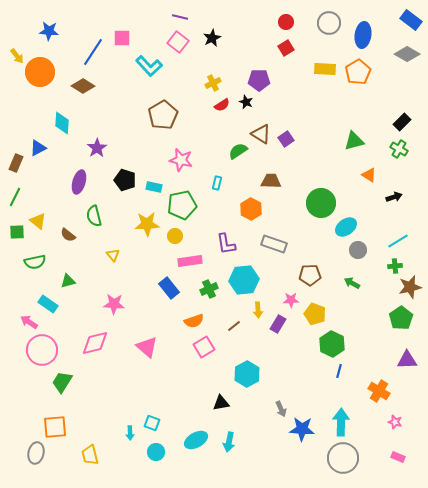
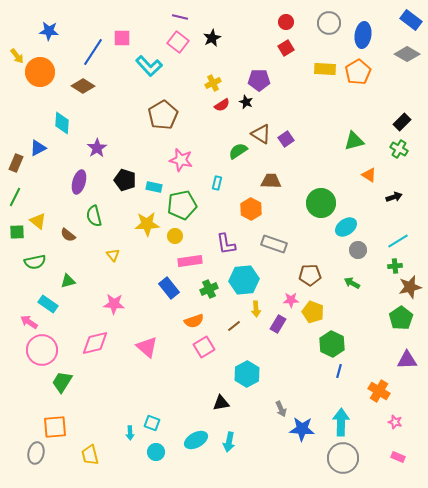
yellow arrow at (258, 310): moved 2 px left, 1 px up
yellow pentagon at (315, 314): moved 2 px left, 2 px up
